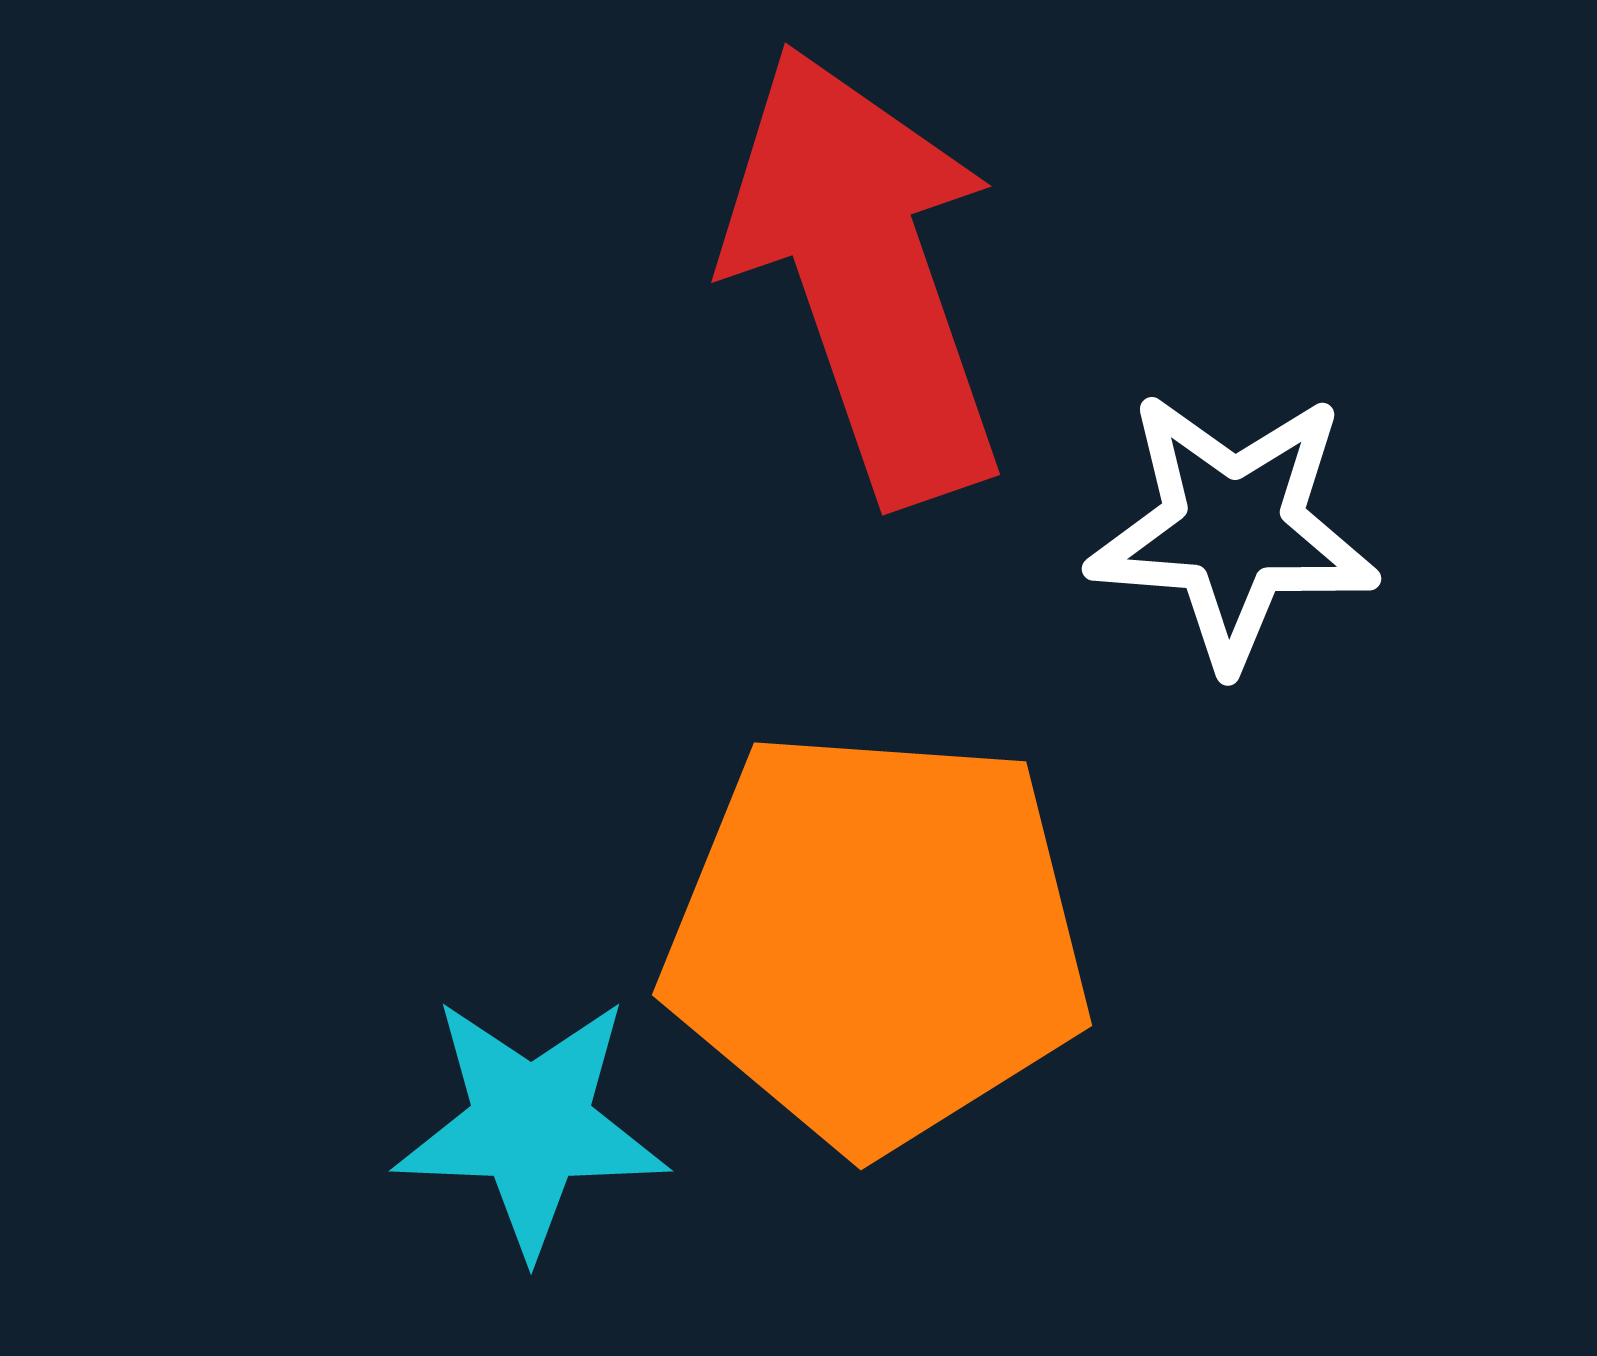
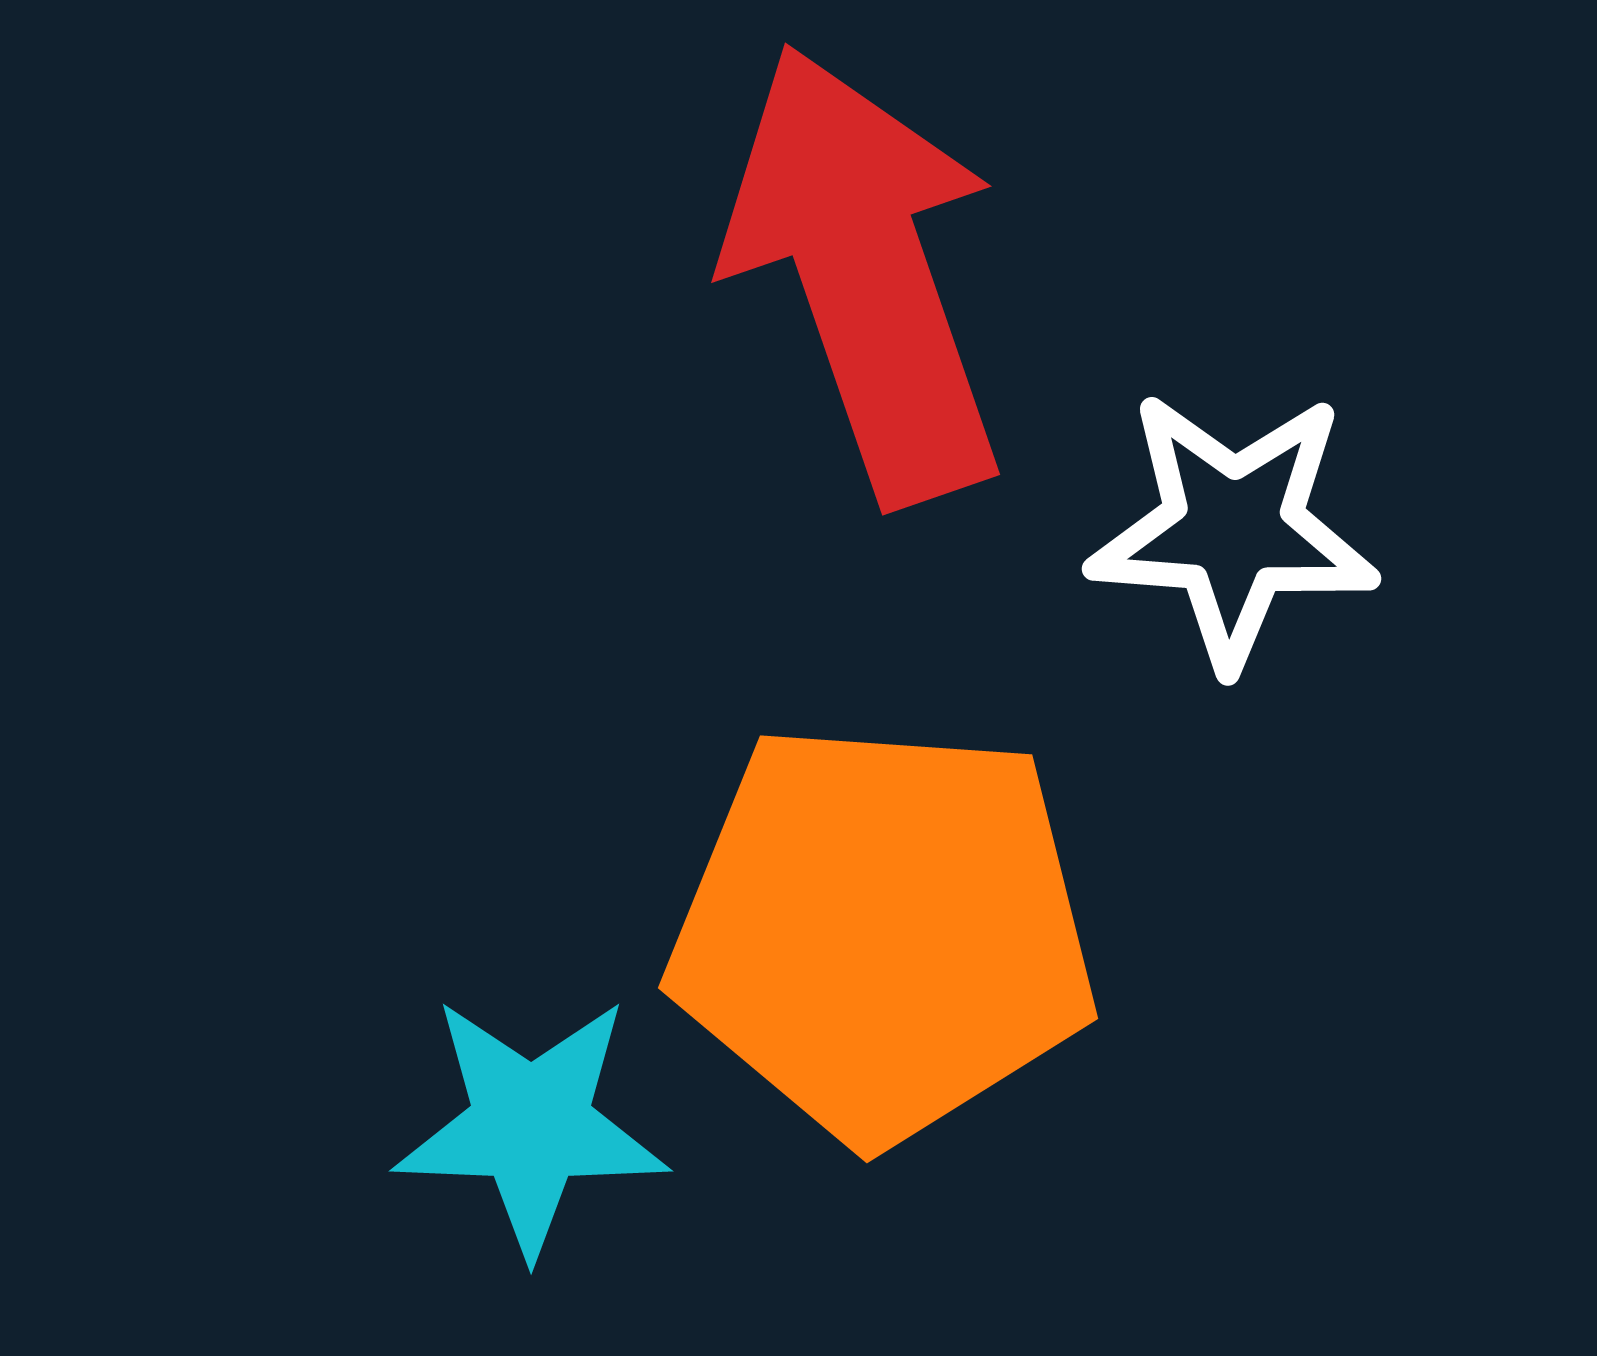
orange pentagon: moved 6 px right, 7 px up
